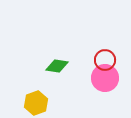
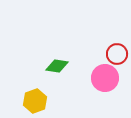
red circle: moved 12 px right, 6 px up
yellow hexagon: moved 1 px left, 2 px up
